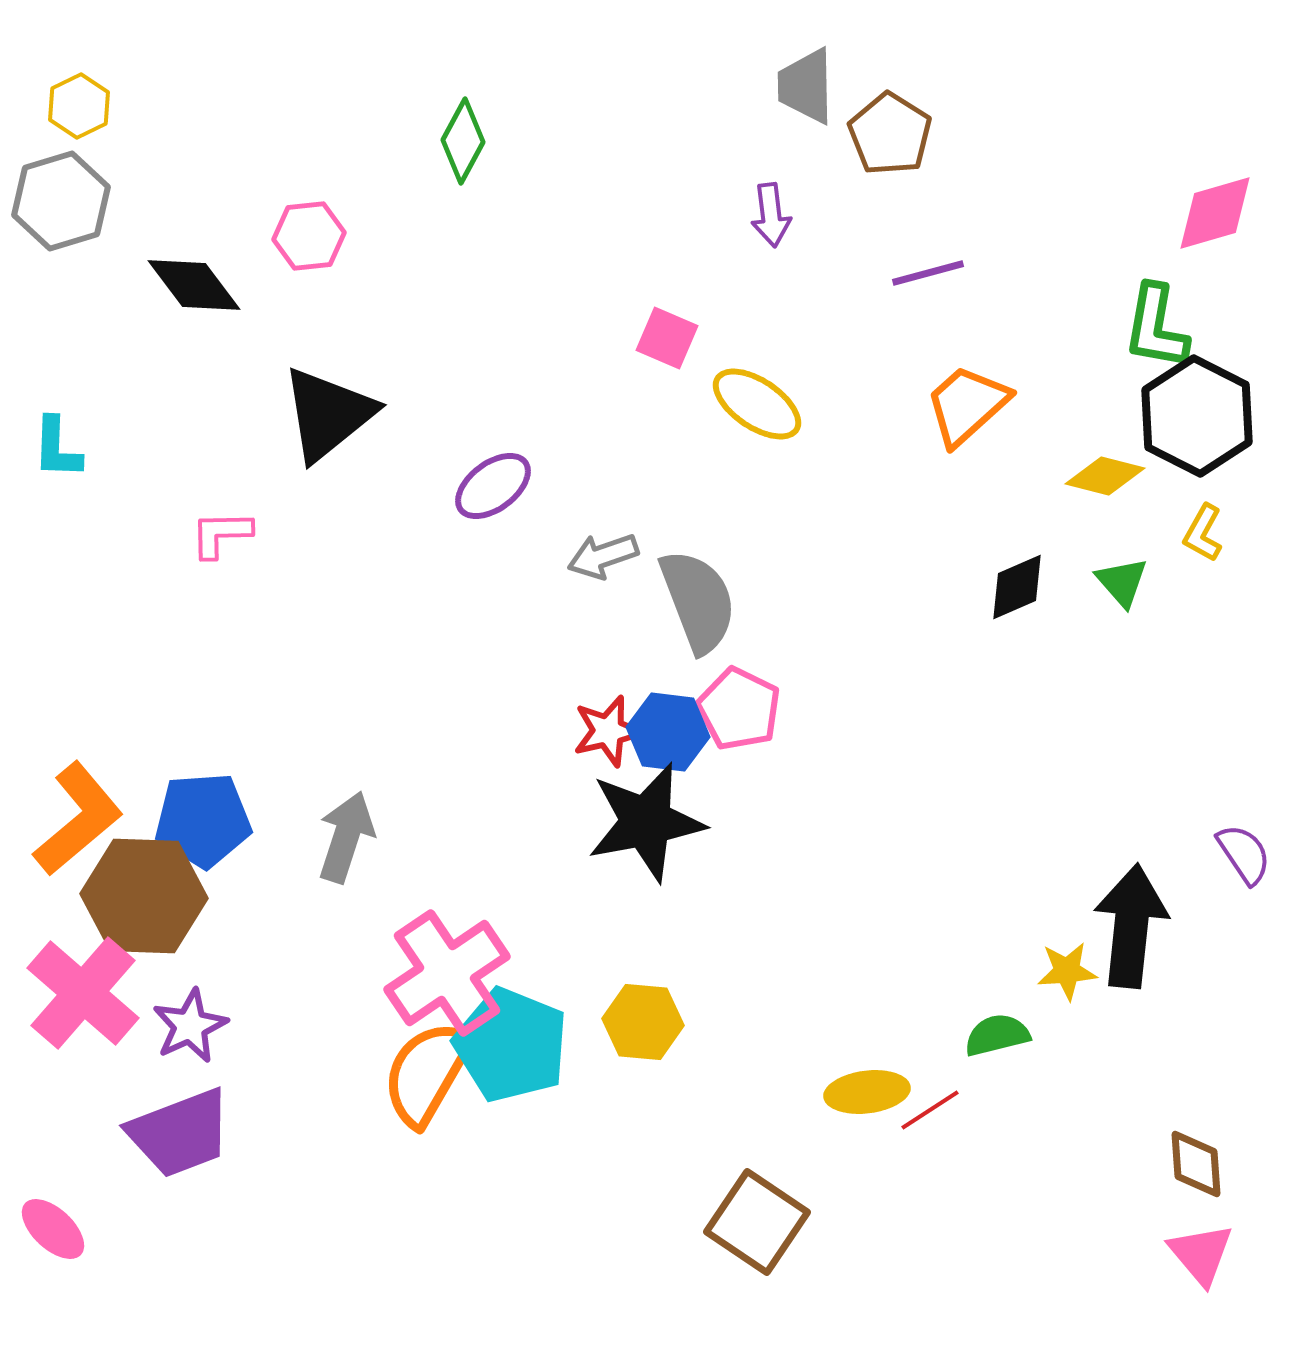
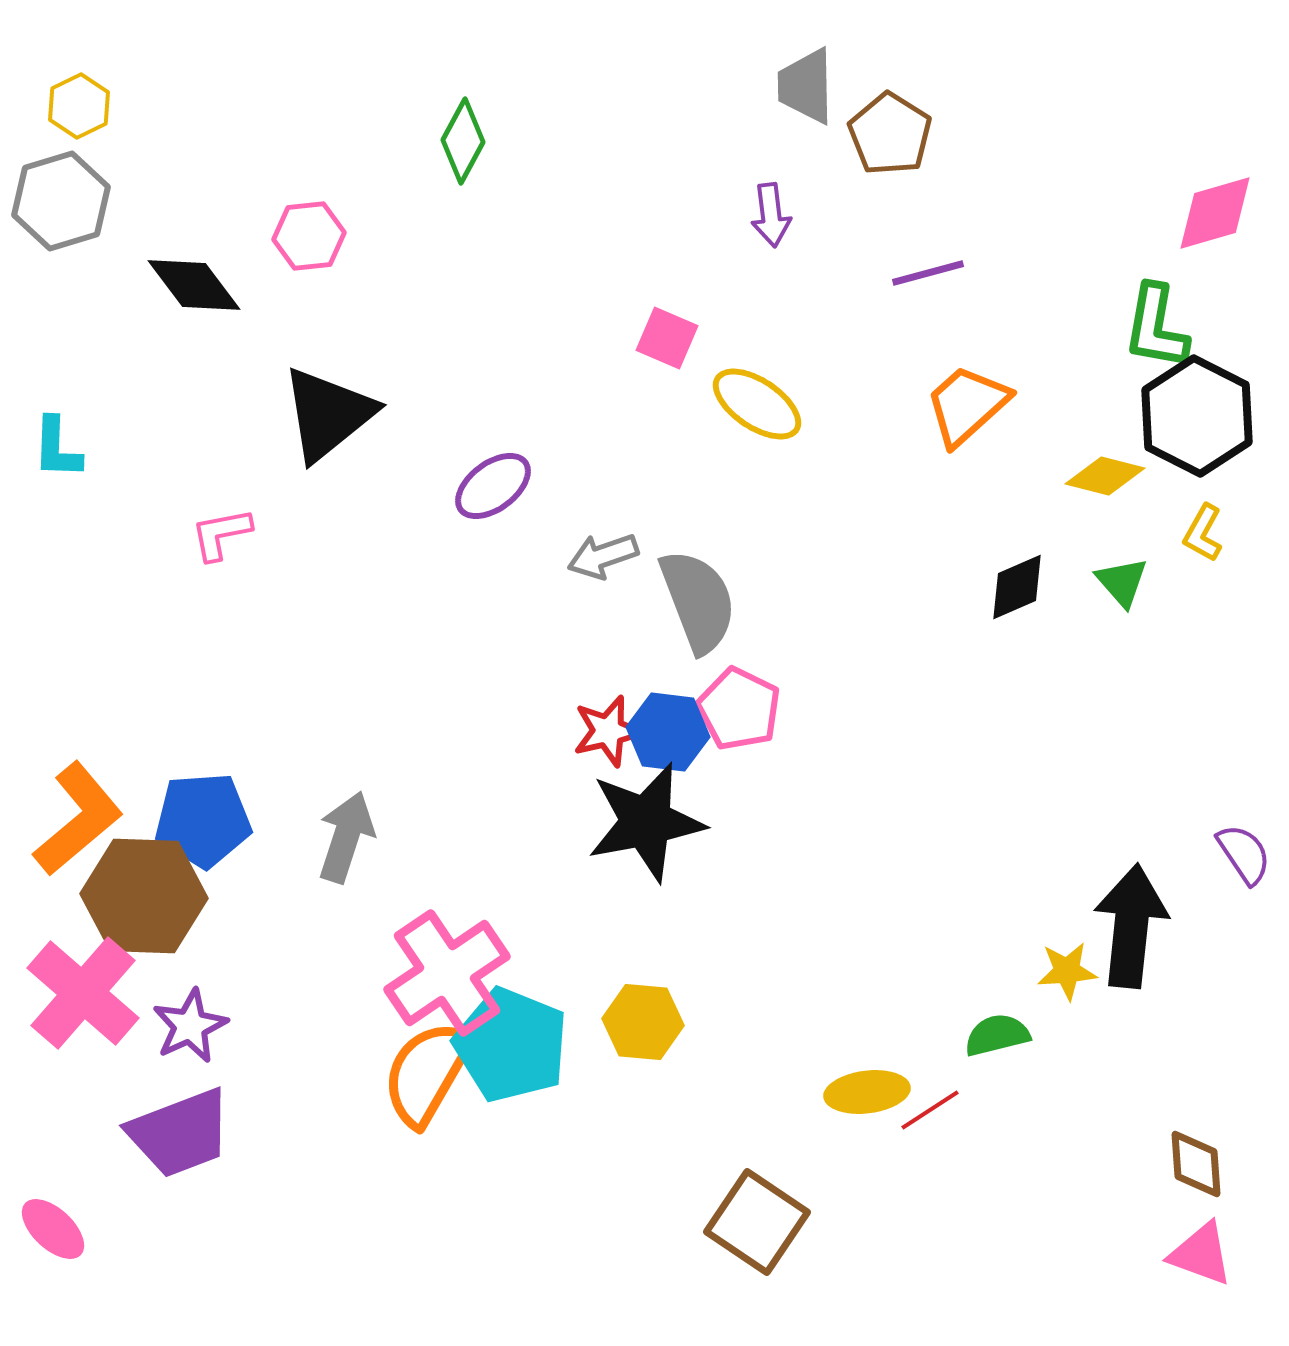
pink L-shape at (221, 534): rotated 10 degrees counterclockwise
pink triangle at (1201, 1254): rotated 30 degrees counterclockwise
